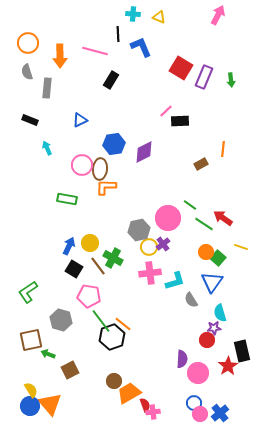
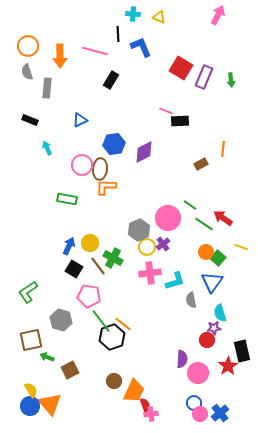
orange circle at (28, 43): moved 3 px down
pink line at (166, 111): rotated 64 degrees clockwise
gray hexagon at (139, 230): rotated 10 degrees counterclockwise
yellow circle at (149, 247): moved 2 px left
gray semicircle at (191, 300): rotated 21 degrees clockwise
green arrow at (48, 354): moved 1 px left, 3 px down
orange trapezoid at (129, 393): moved 5 px right, 2 px up; rotated 145 degrees clockwise
pink cross at (153, 412): moved 2 px left, 2 px down
